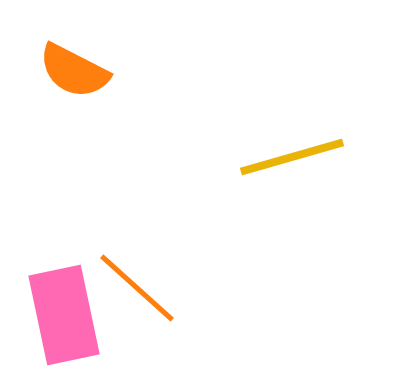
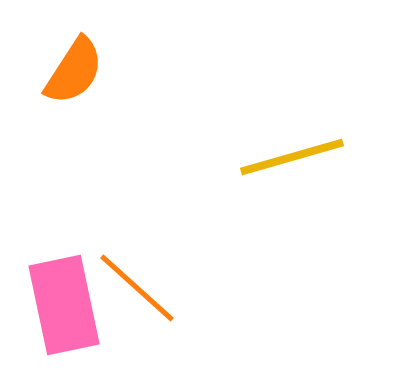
orange semicircle: rotated 84 degrees counterclockwise
pink rectangle: moved 10 px up
